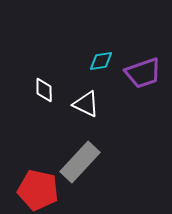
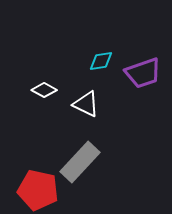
white diamond: rotated 60 degrees counterclockwise
